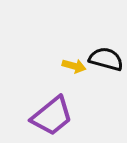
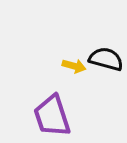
purple trapezoid: rotated 111 degrees clockwise
